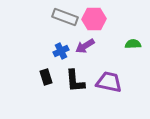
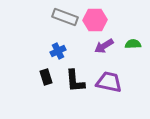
pink hexagon: moved 1 px right, 1 px down
purple arrow: moved 19 px right
blue cross: moved 3 px left
